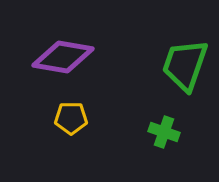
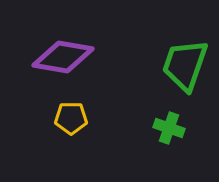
green cross: moved 5 px right, 4 px up
